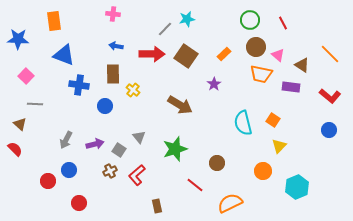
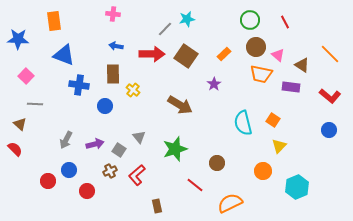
red line at (283, 23): moved 2 px right, 1 px up
red circle at (79, 203): moved 8 px right, 12 px up
